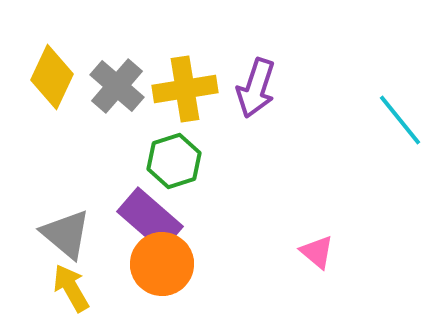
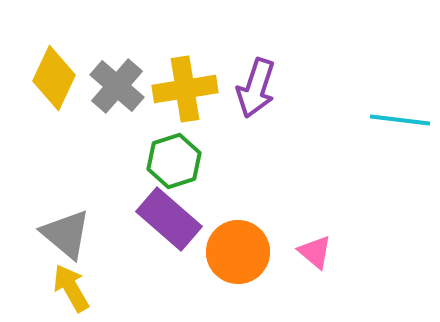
yellow diamond: moved 2 px right, 1 px down
cyan line: rotated 44 degrees counterclockwise
purple rectangle: moved 19 px right
pink triangle: moved 2 px left
orange circle: moved 76 px right, 12 px up
